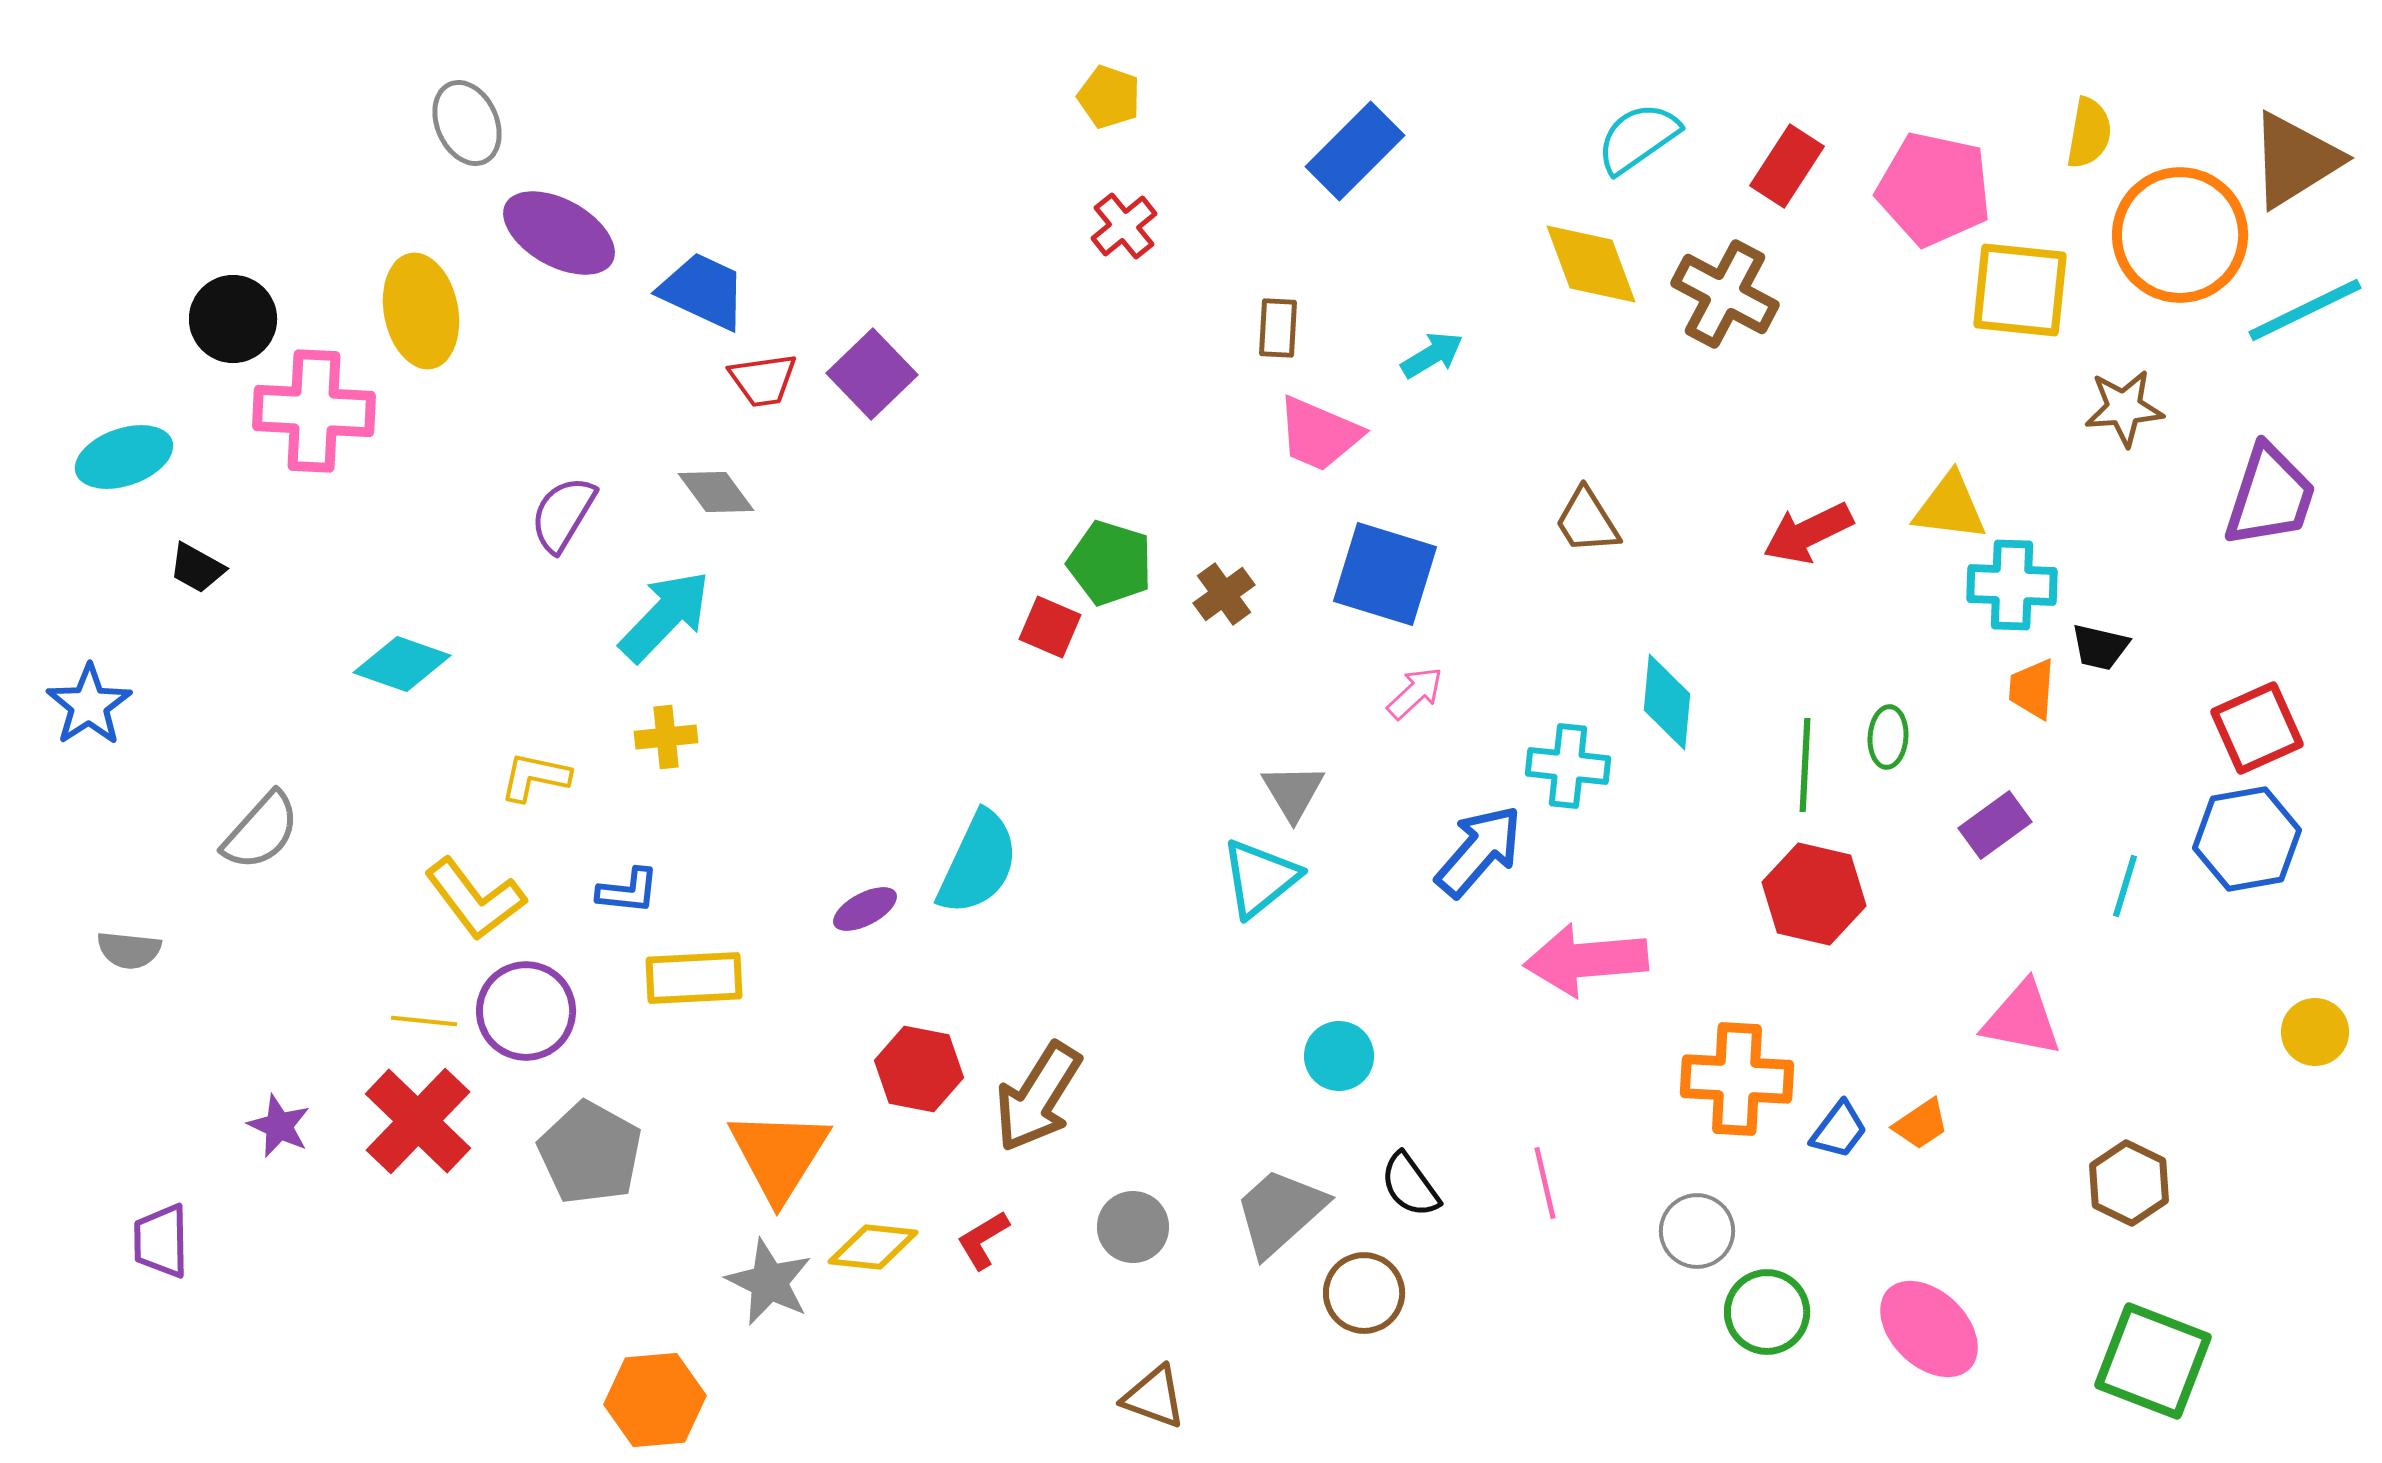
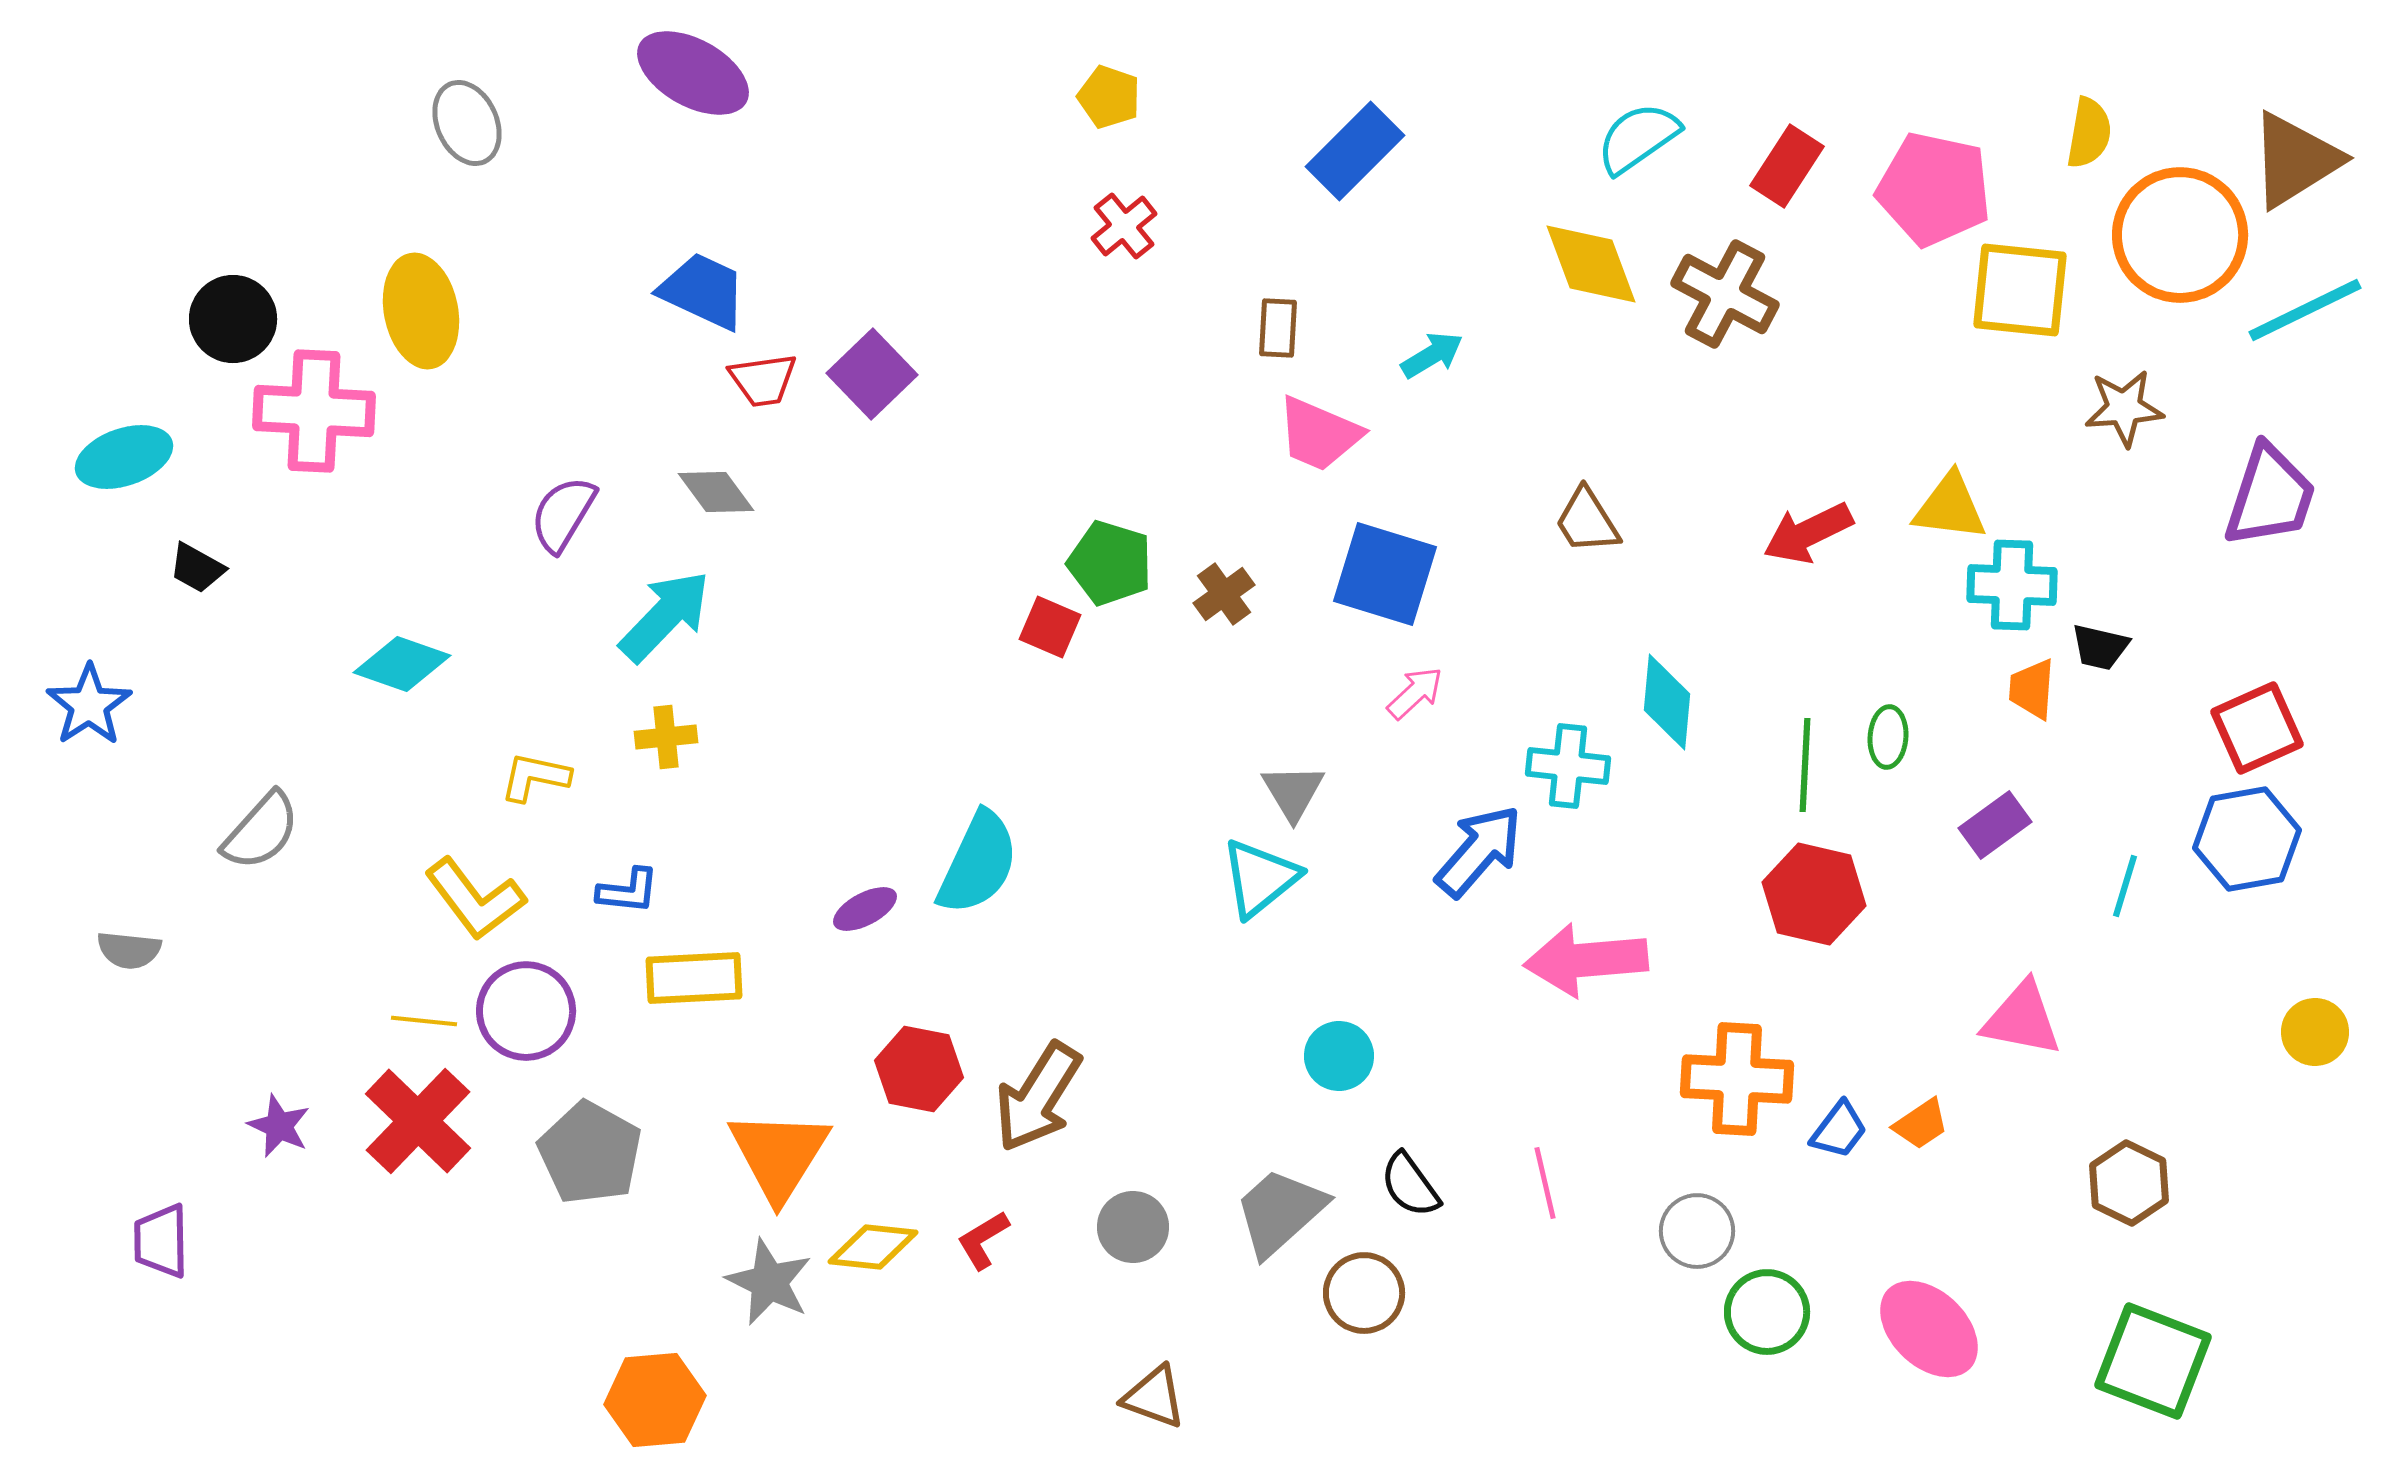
purple ellipse at (559, 233): moved 134 px right, 160 px up
